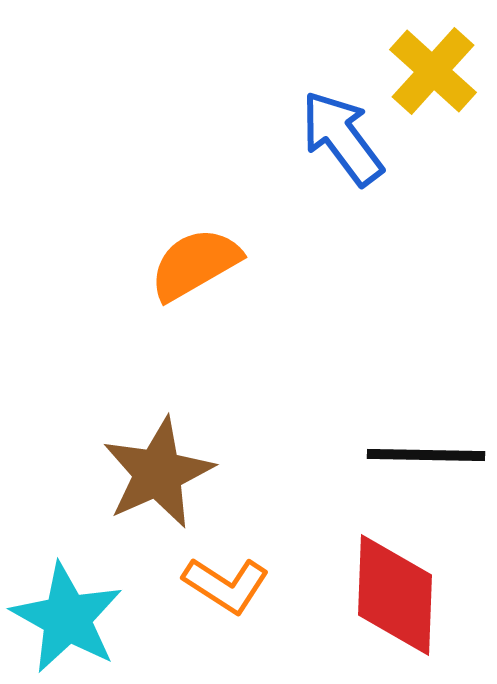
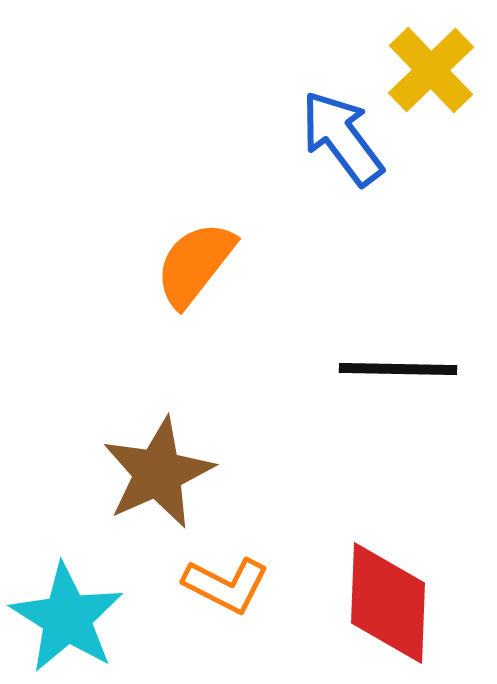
yellow cross: moved 2 px left, 1 px up; rotated 4 degrees clockwise
orange semicircle: rotated 22 degrees counterclockwise
black line: moved 28 px left, 86 px up
orange L-shape: rotated 6 degrees counterclockwise
red diamond: moved 7 px left, 8 px down
cyan star: rotated 3 degrees clockwise
